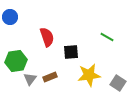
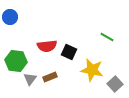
red semicircle: moved 9 px down; rotated 102 degrees clockwise
black square: moved 2 px left; rotated 28 degrees clockwise
green hexagon: rotated 15 degrees clockwise
yellow star: moved 3 px right, 5 px up; rotated 20 degrees clockwise
gray square: moved 3 px left, 1 px down; rotated 14 degrees clockwise
